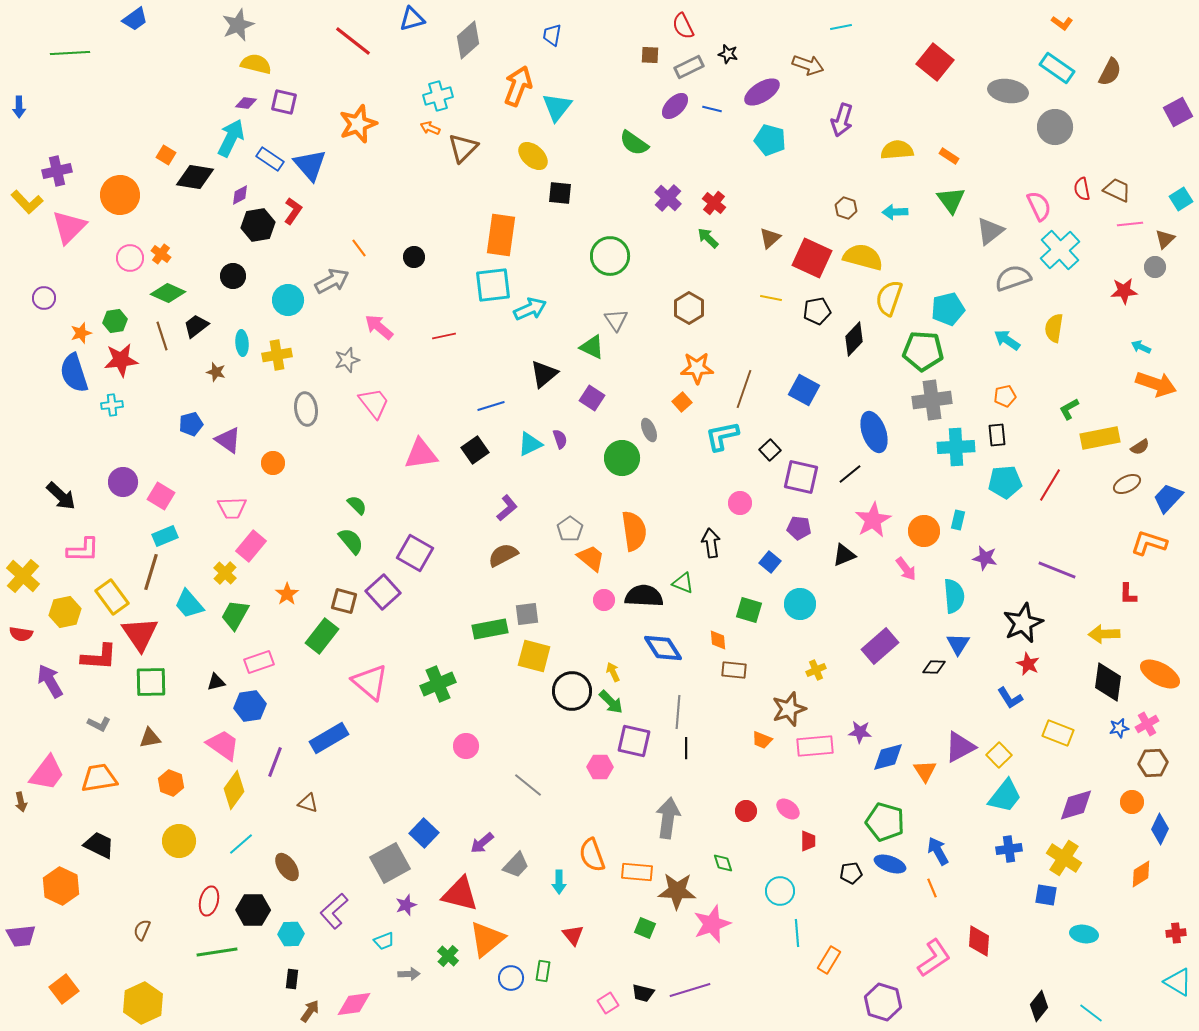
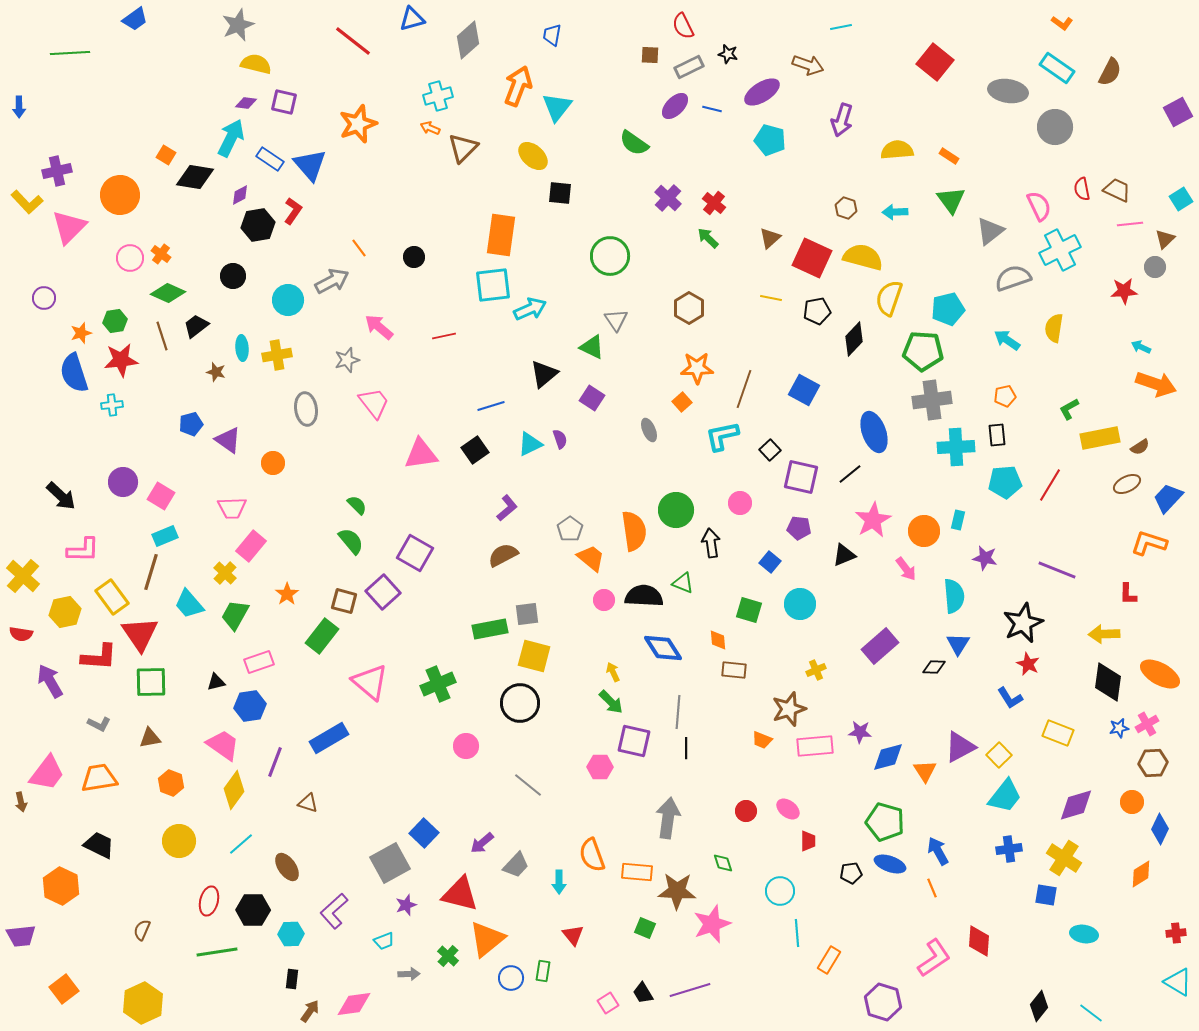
cyan cross at (1060, 250): rotated 15 degrees clockwise
cyan ellipse at (242, 343): moved 5 px down
green circle at (622, 458): moved 54 px right, 52 px down
black circle at (572, 691): moved 52 px left, 12 px down
black trapezoid at (643, 993): rotated 45 degrees clockwise
